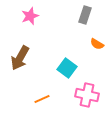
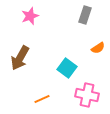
orange semicircle: moved 1 px right, 4 px down; rotated 64 degrees counterclockwise
